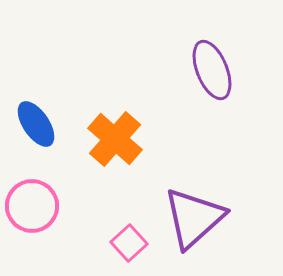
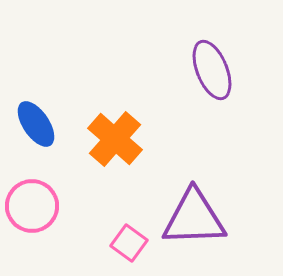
purple triangle: rotated 40 degrees clockwise
pink square: rotated 12 degrees counterclockwise
